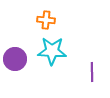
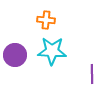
purple circle: moved 4 px up
purple line: moved 2 px down
